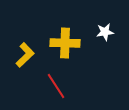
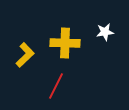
red line: rotated 60 degrees clockwise
